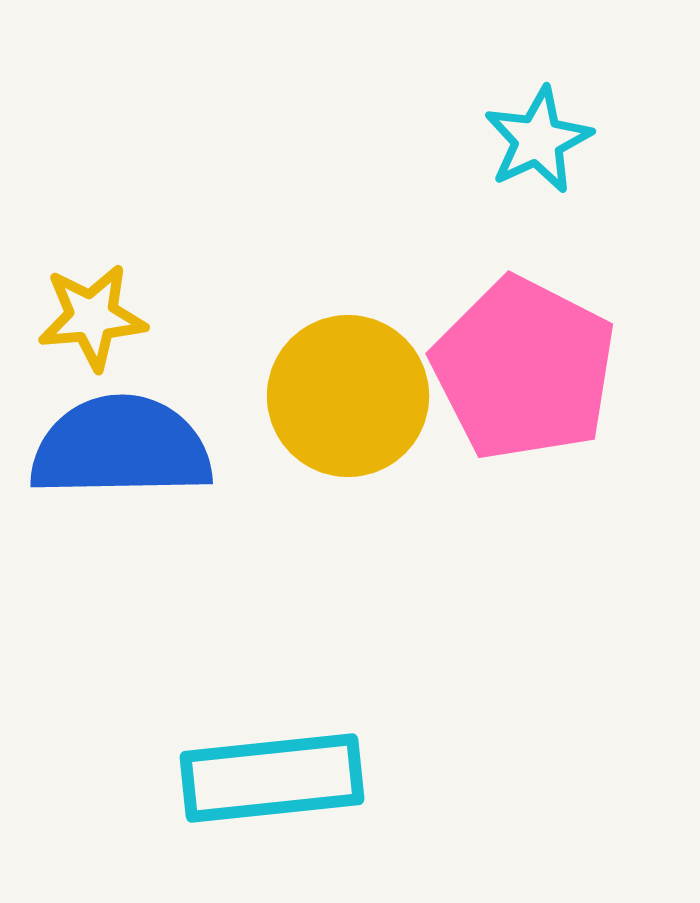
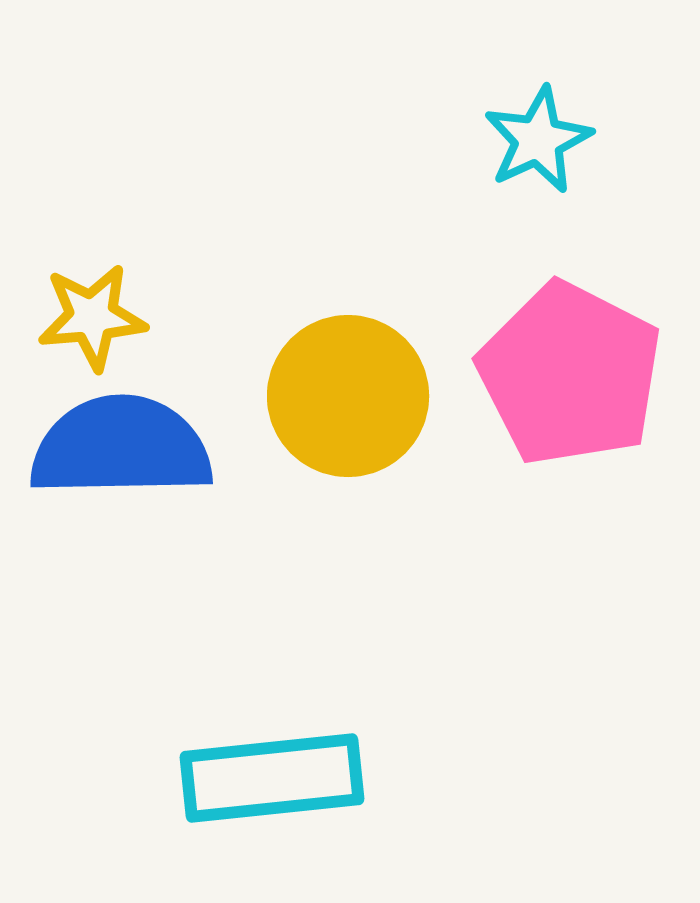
pink pentagon: moved 46 px right, 5 px down
